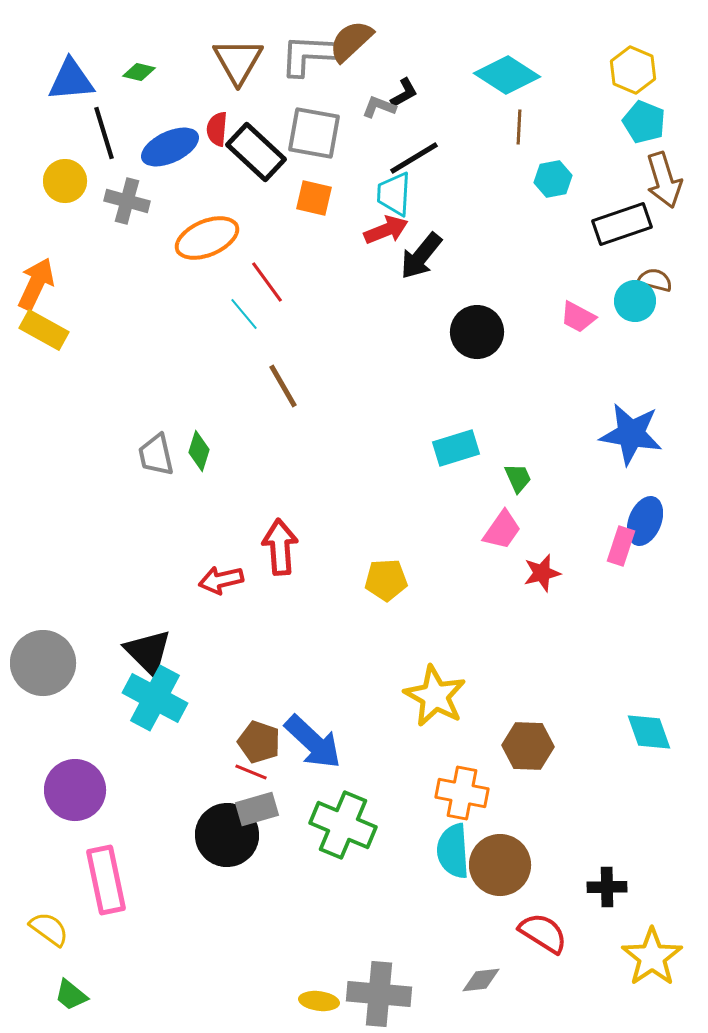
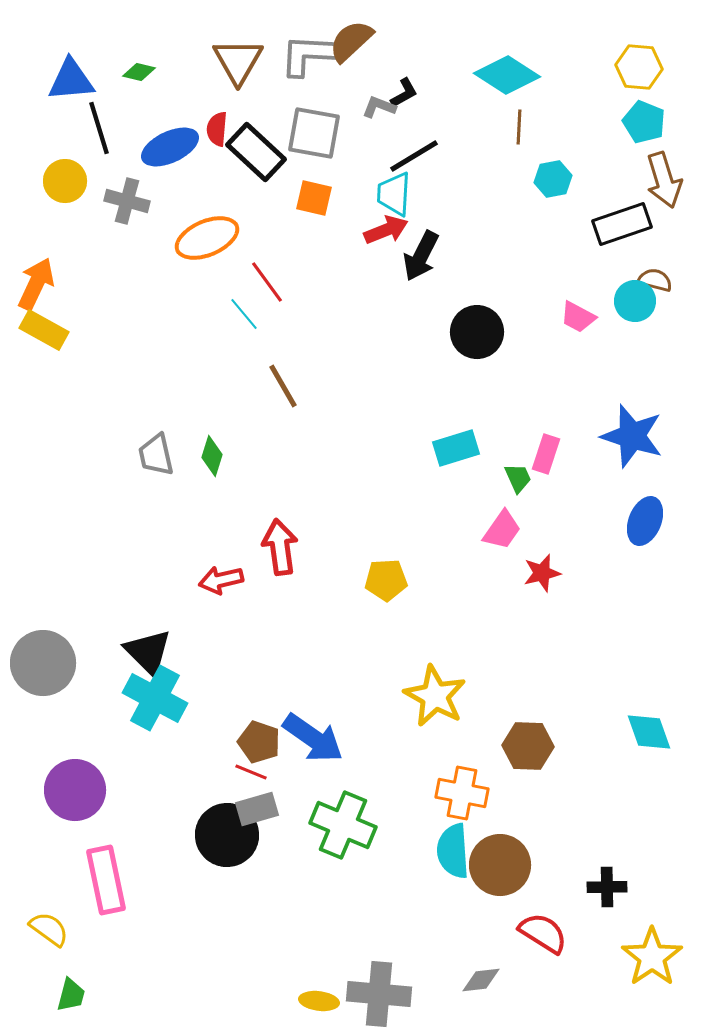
yellow hexagon at (633, 70): moved 6 px right, 3 px up; rotated 18 degrees counterclockwise
black line at (104, 133): moved 5 px left, 5 px up
black line at (414, 158): moved 2 px up
black arrow at (421, 256): rotated 12 degrees counterclockwise
blue star at (631, 434): moved 1 px right, 2 px down; rotated 8 degrees clockwise
green diamond at (199, 451): moved 13 px right, 5 px down
pink rectangle at (621, 546): moved 75 px left, 92 px up
red arrow at (280, 547): rotated 4 degrees counterclockwise
blue arrow at (313, 742): moved 4 px up; rotated 8 degrees counterclockwise
green trapezoid at (71, 995): rotated 114 degrees counterclockwise
